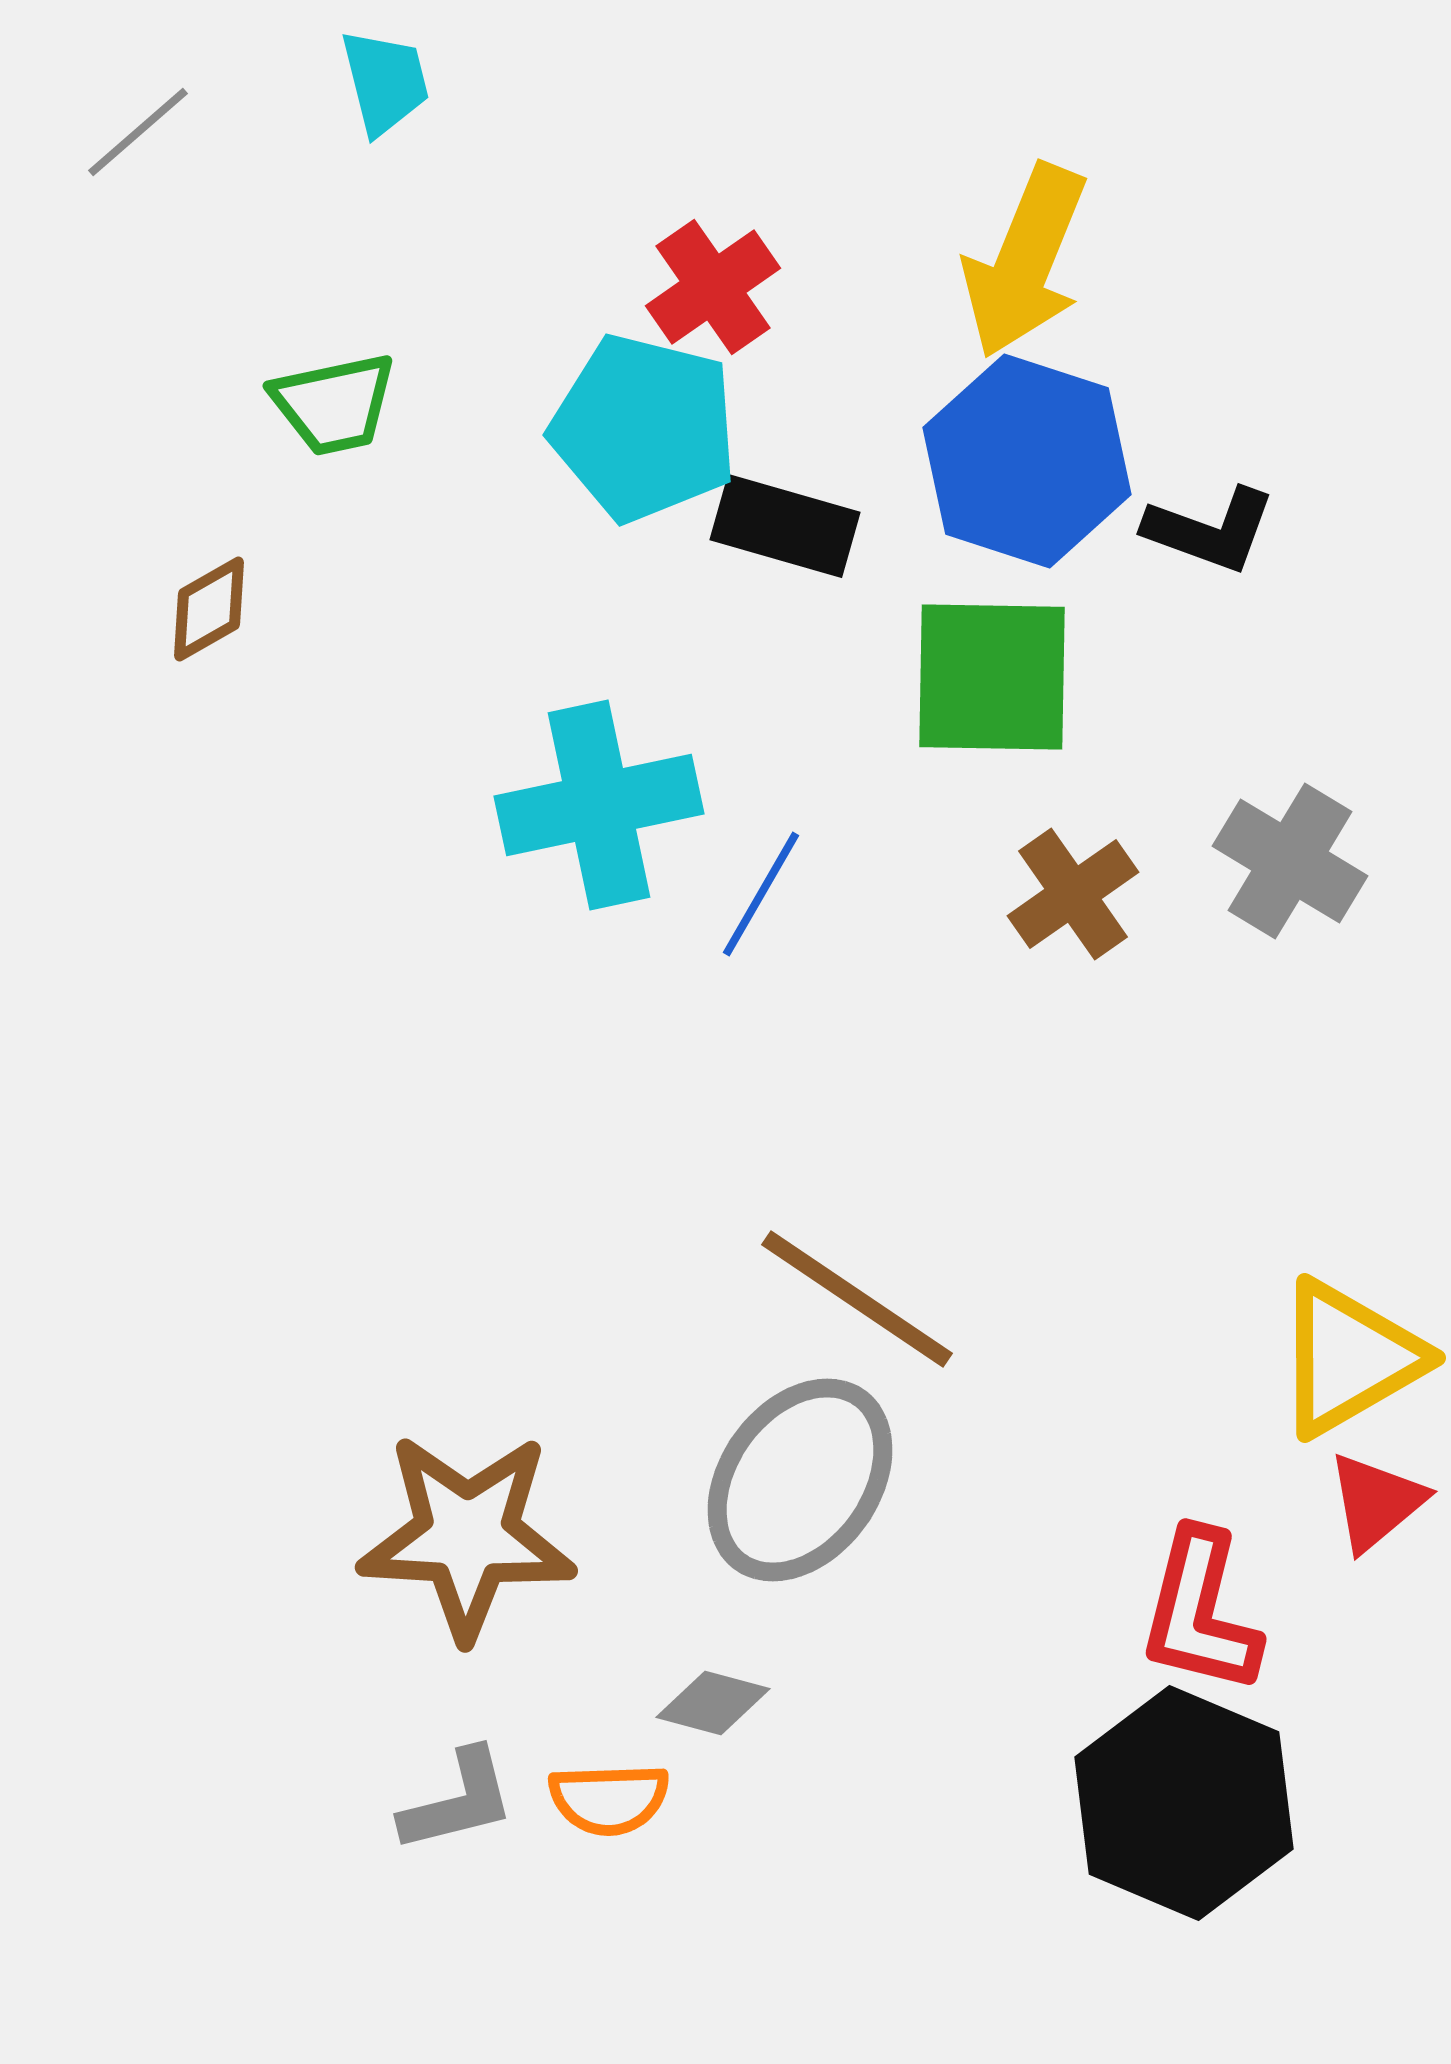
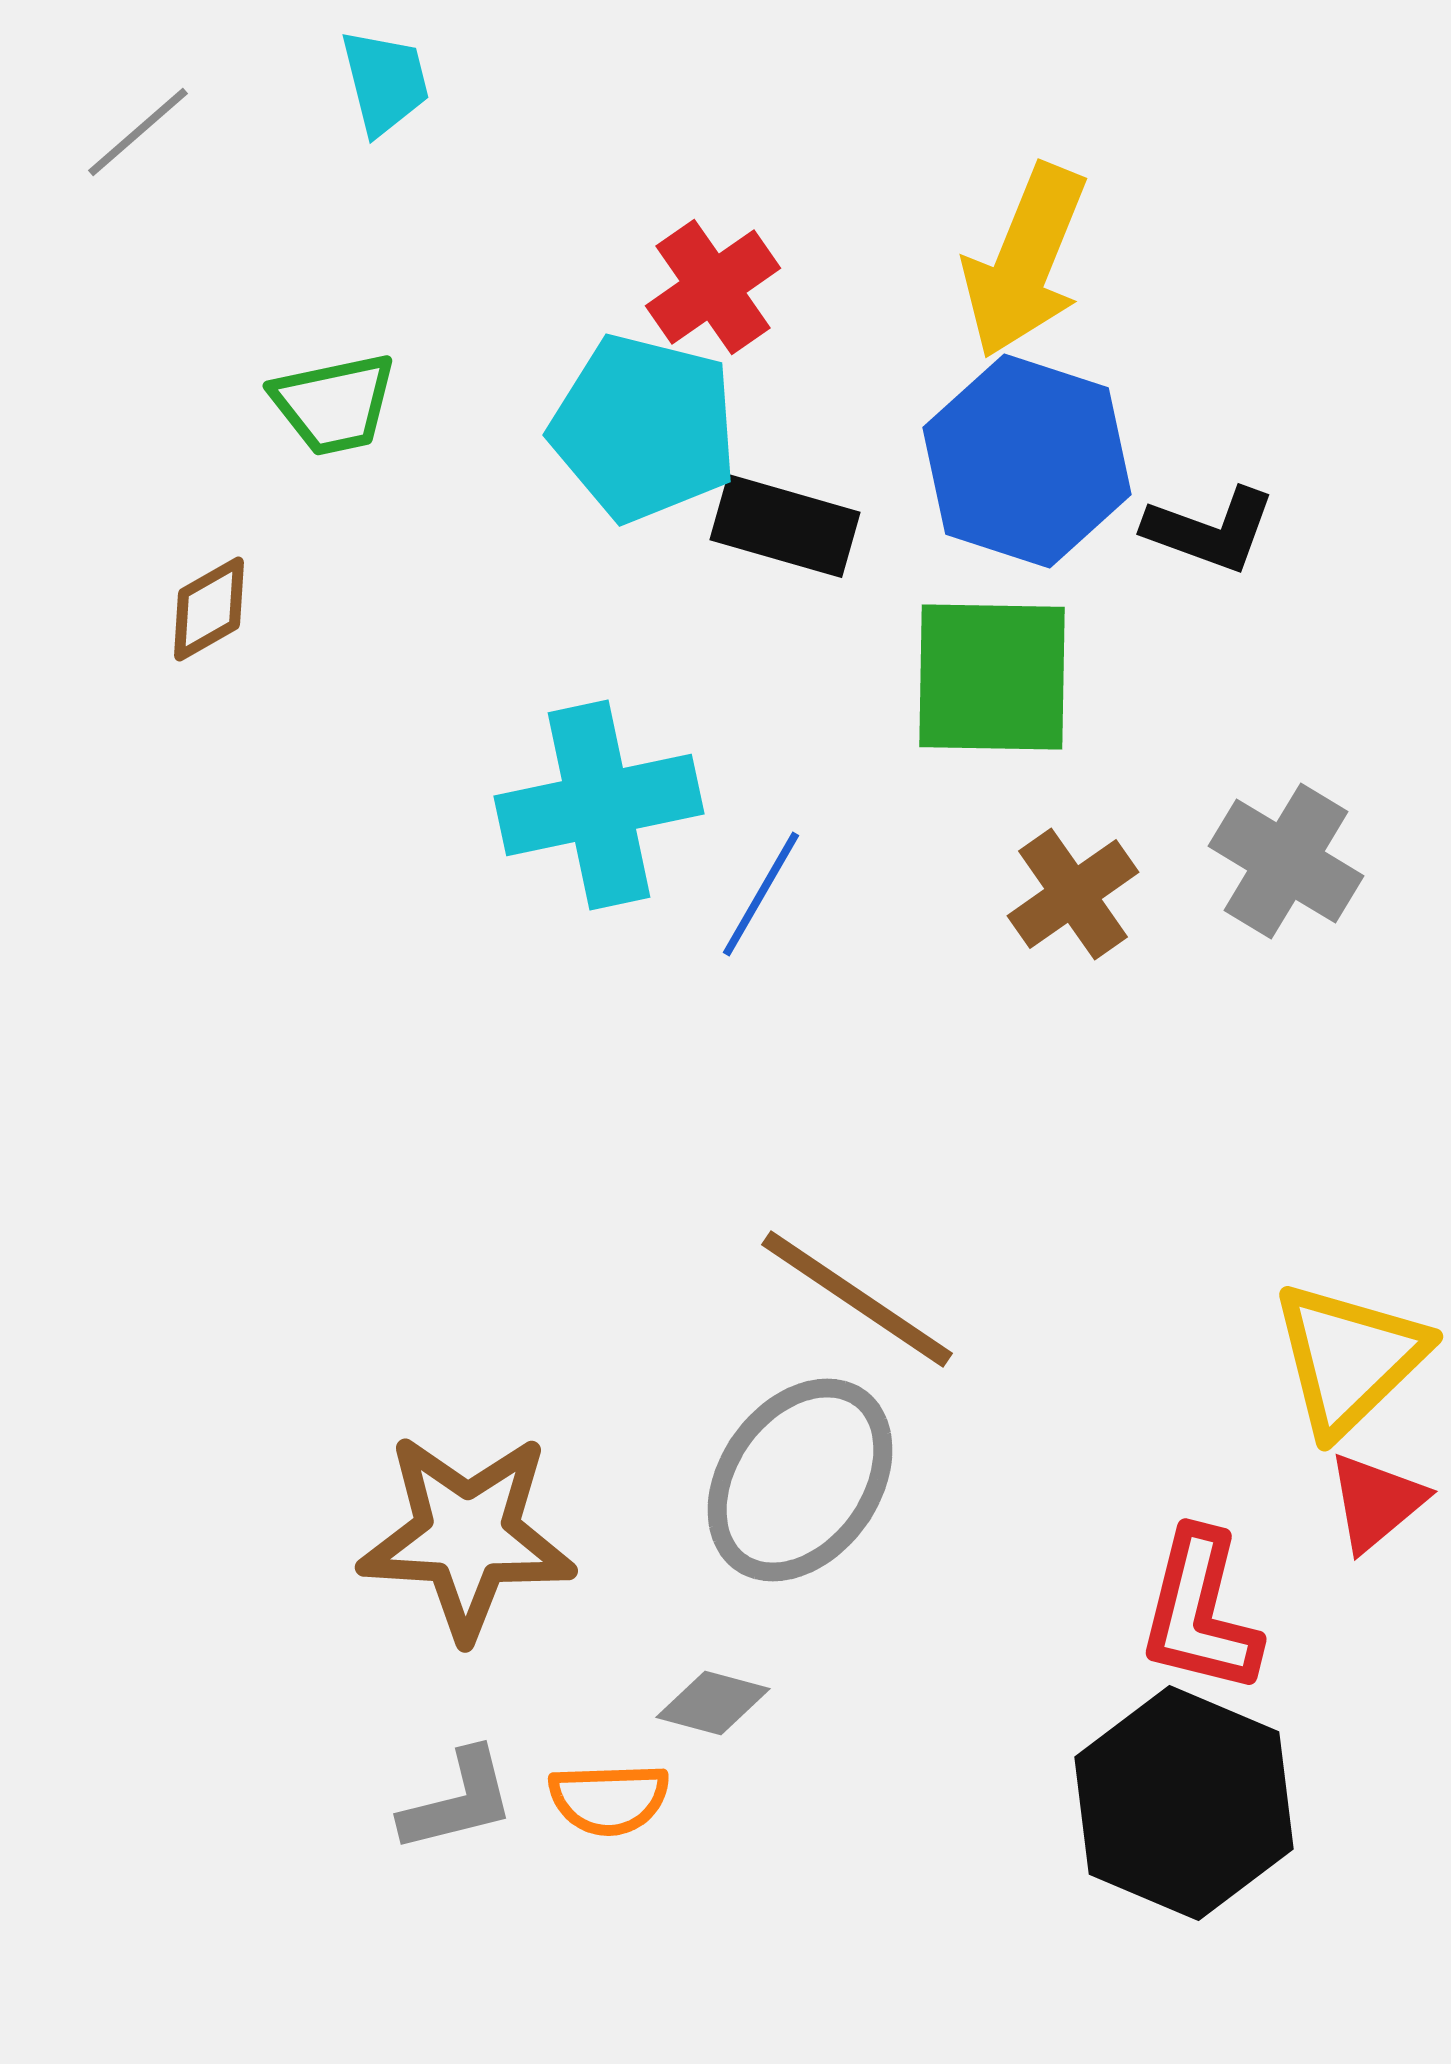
gray cross: moved 4 px left
yellow triangle: rotated 14 degrees counterclockwise
